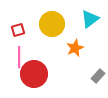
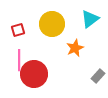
pink line: moved 3 px down
